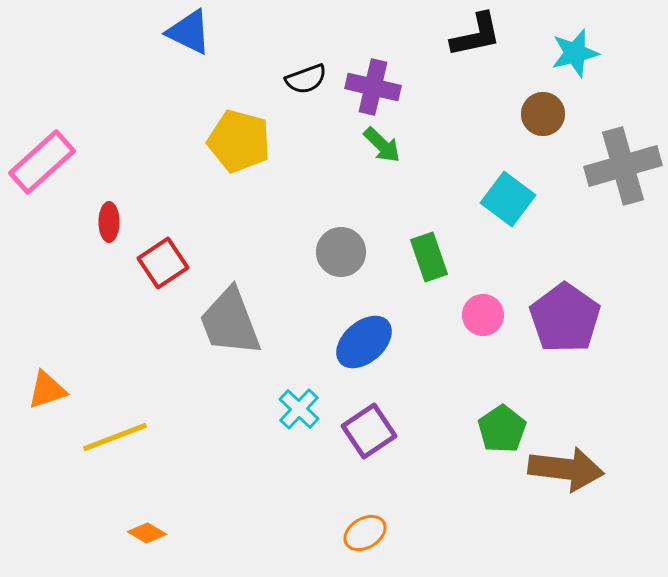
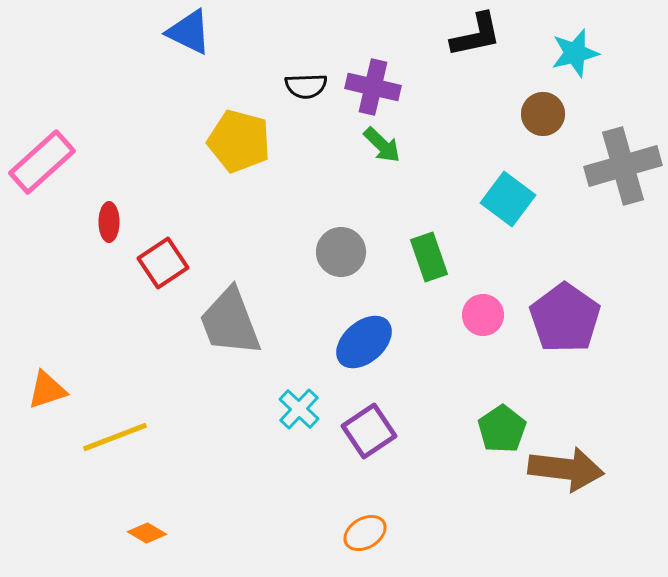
black semicircle: moved 7 px down; rotated 18 degrees clockwise
